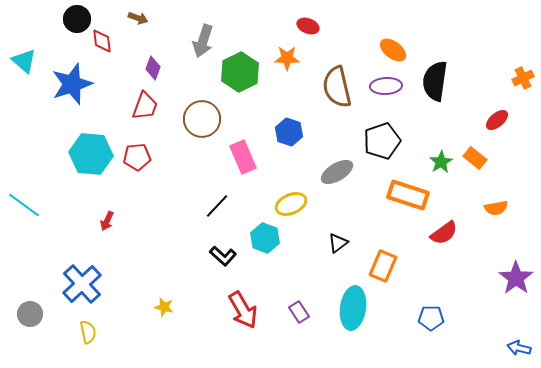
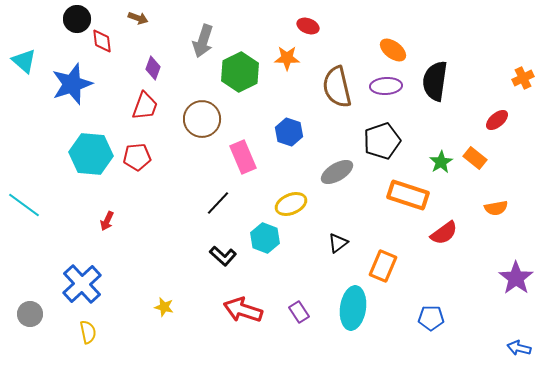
black line at (217, 206): moved 1 px right, 3 px up
red arrow at (243, 310): rotated 138 degrees clockwise
